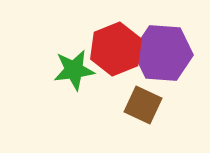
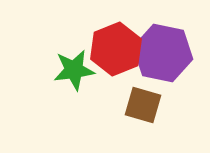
purple hexagon: rotated 8 degrees clockwise
brown square: rotated 9 degrees counterclockwise
